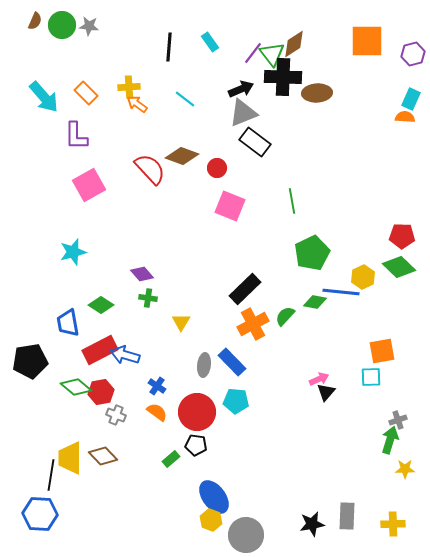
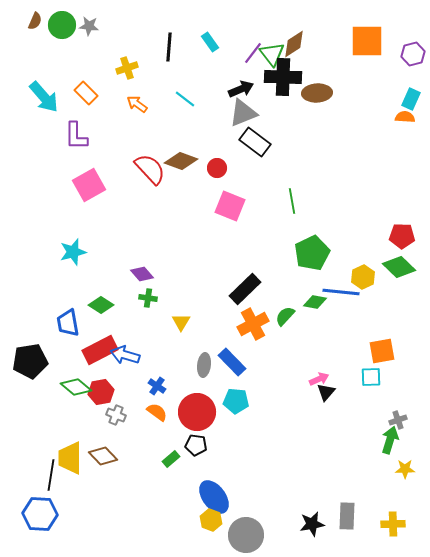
yellow cross at (129, 87): moved 2 px left, 19 px up; rotated 15 degrees counterclockwise
brown diamond at (182, 156): moved 1 px left, 5 px down
